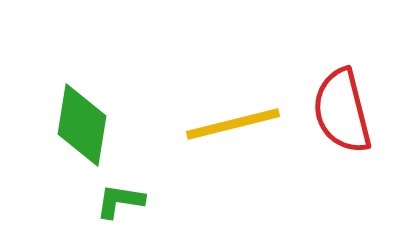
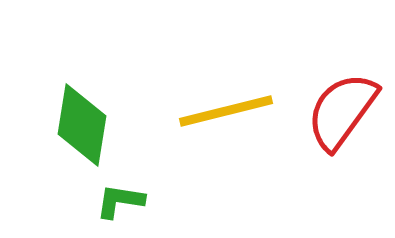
red semicircle: rotated 50 degrees clockwise
yellow line: moved 7 px left, 13 px up
